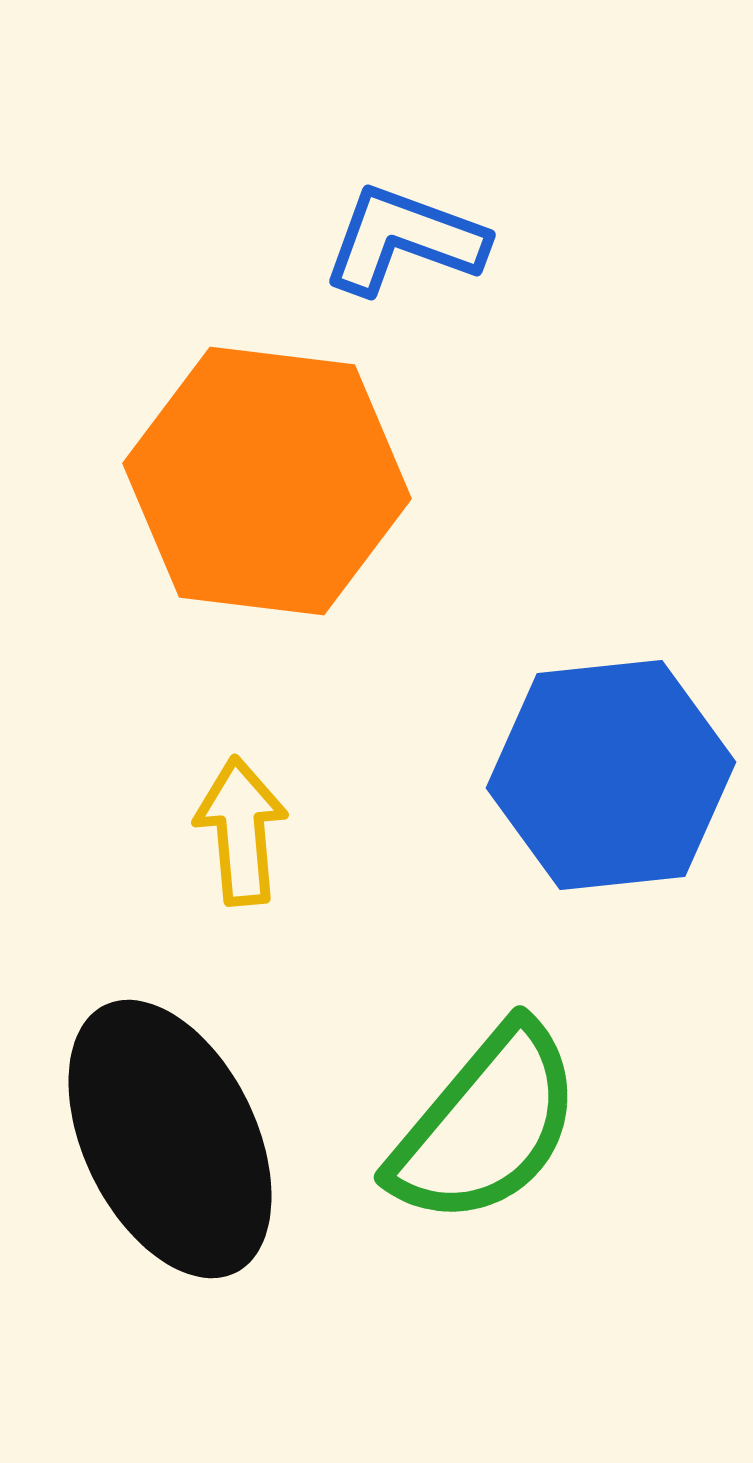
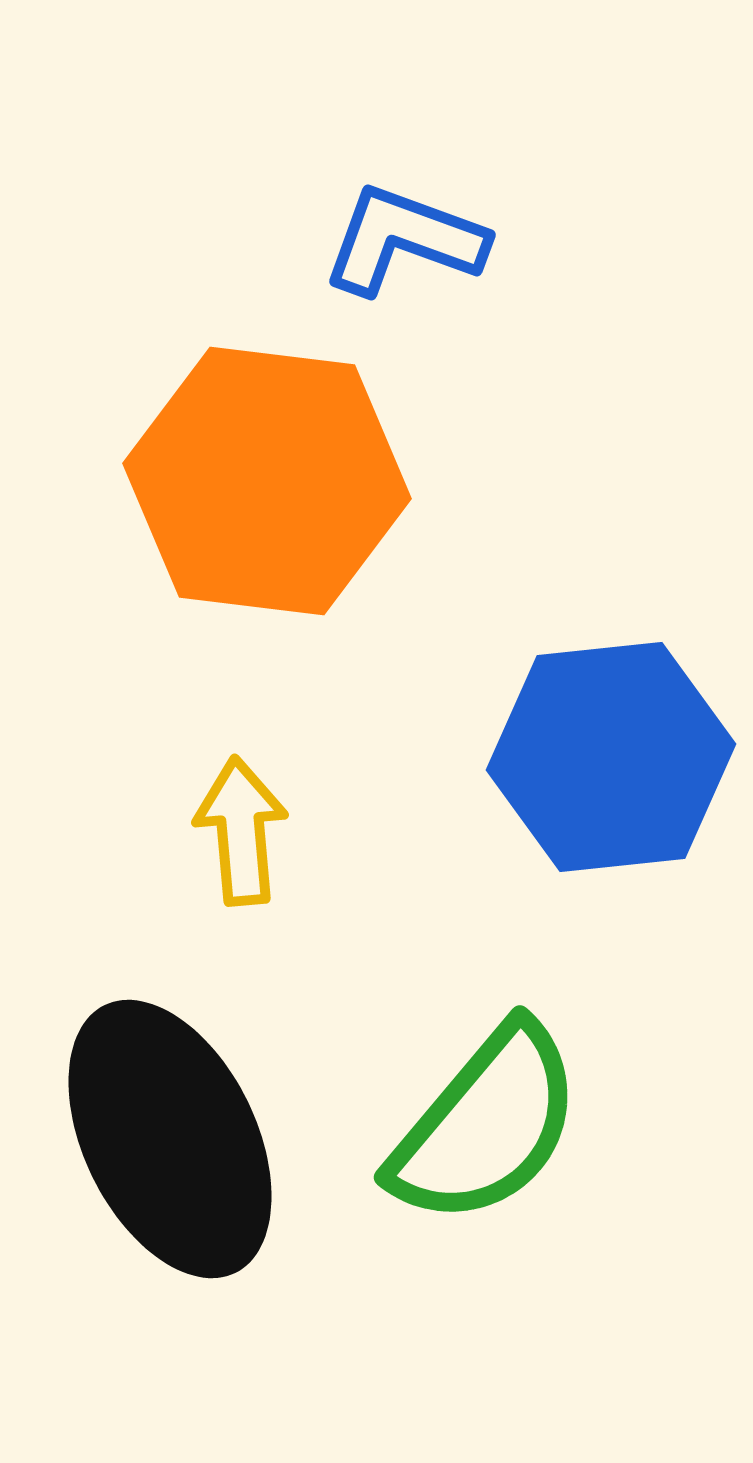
blue hexagon: moved 18 px up
